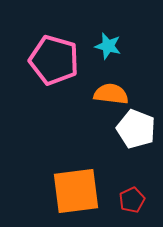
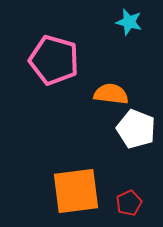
cyan star: moved 21 px right, 24 px up
red pentagon: moved 3 px left, 3 px down
